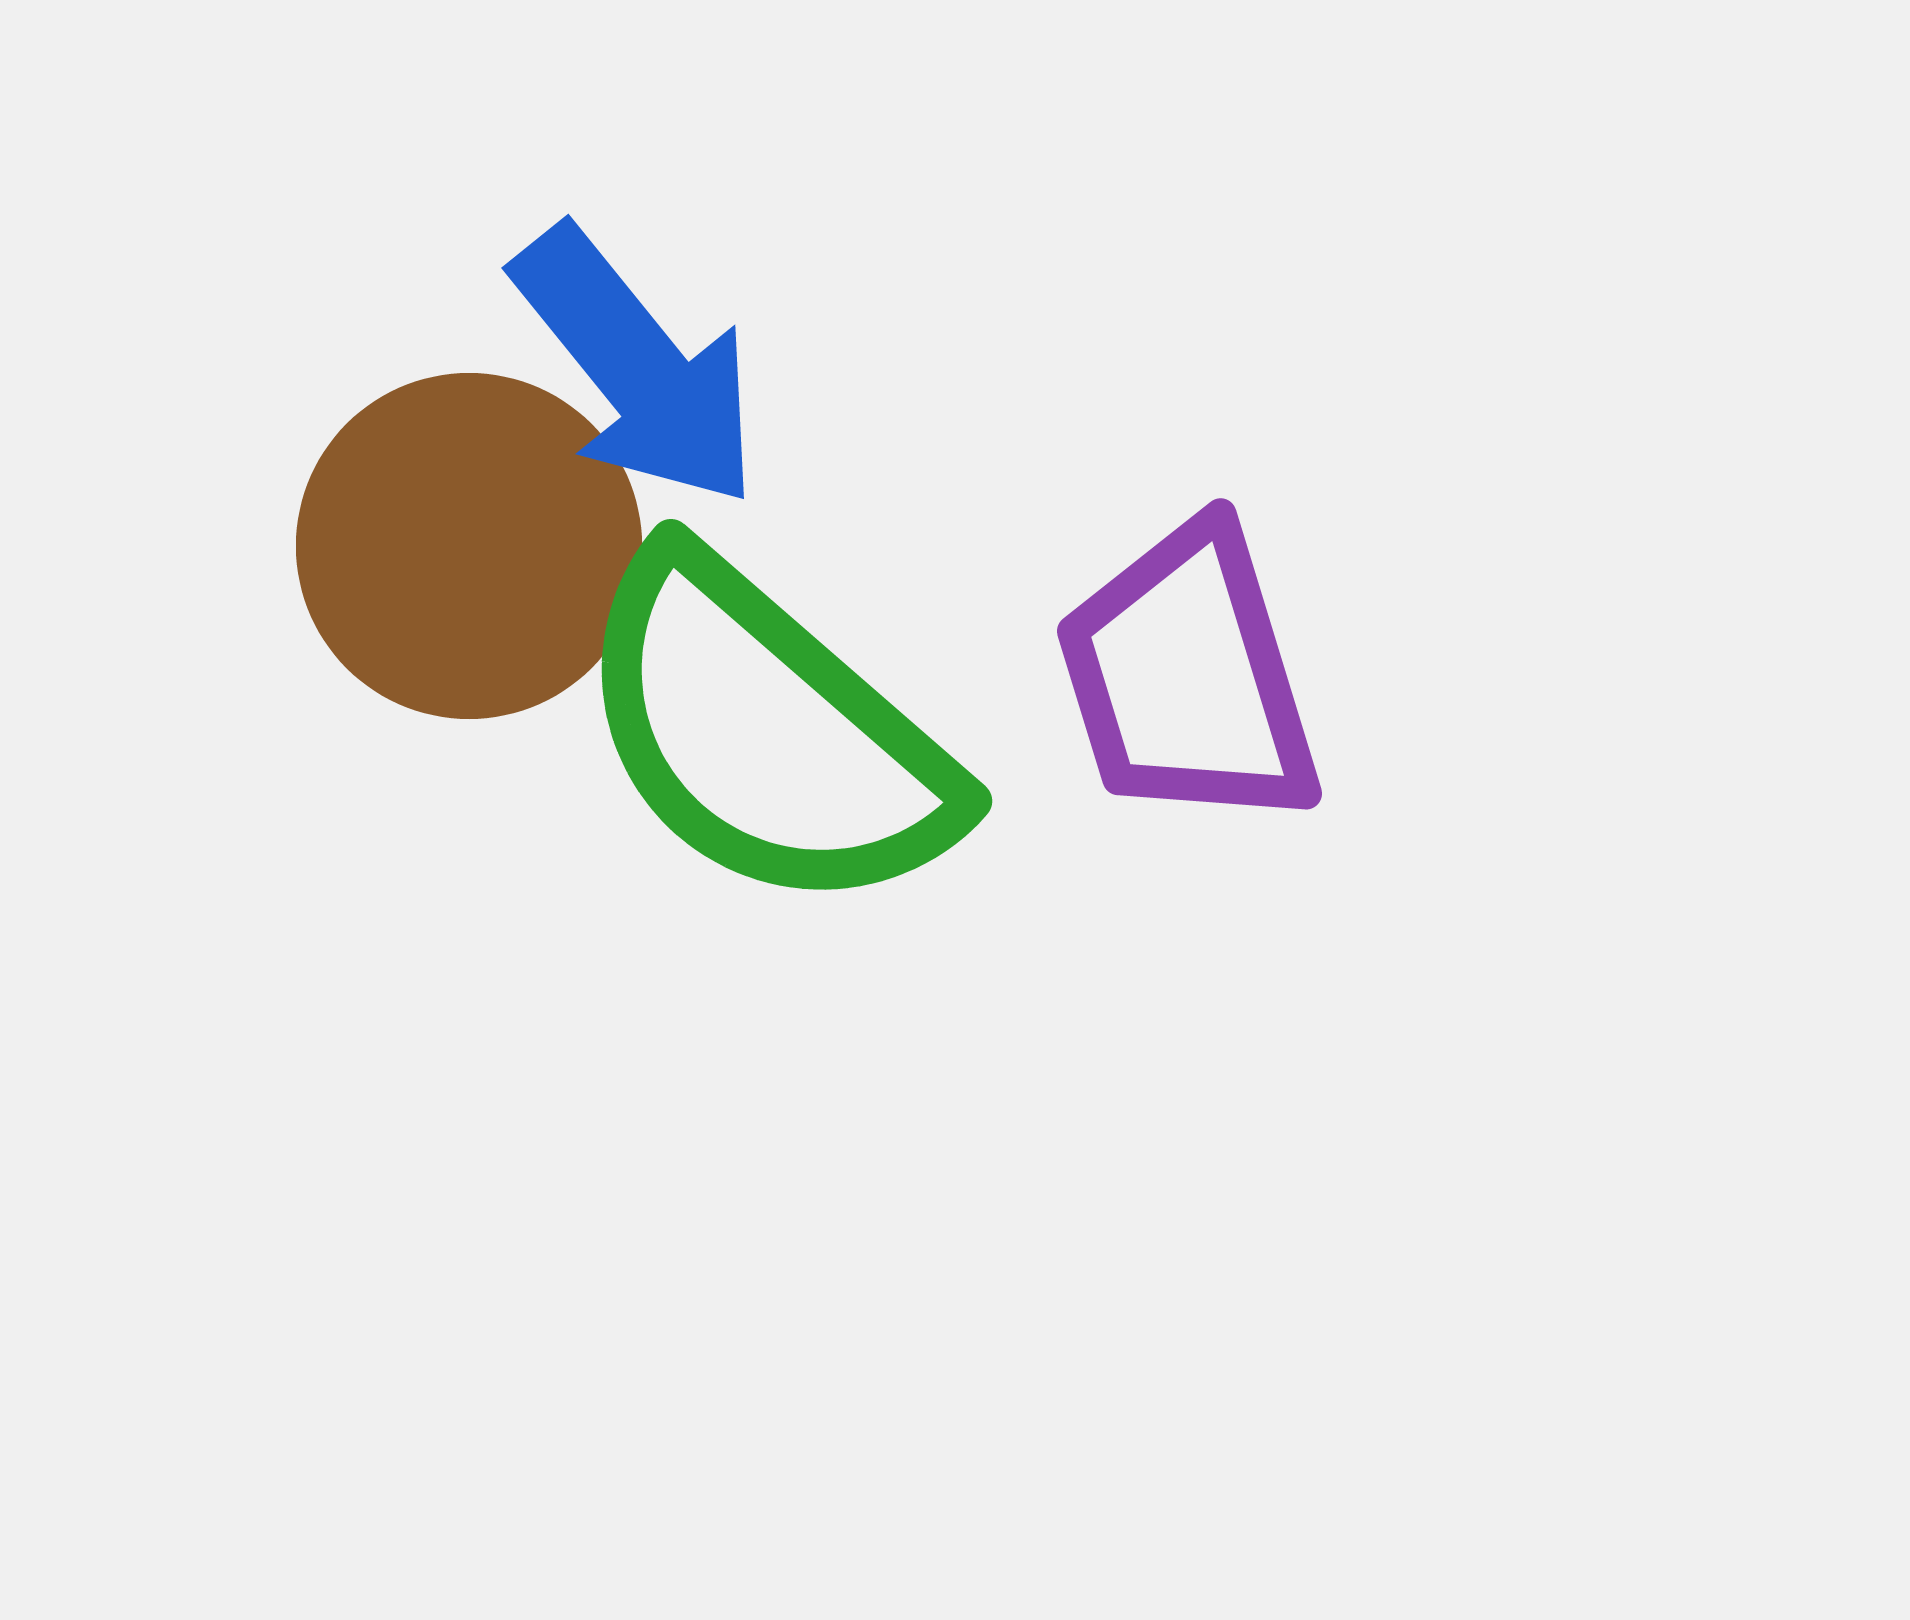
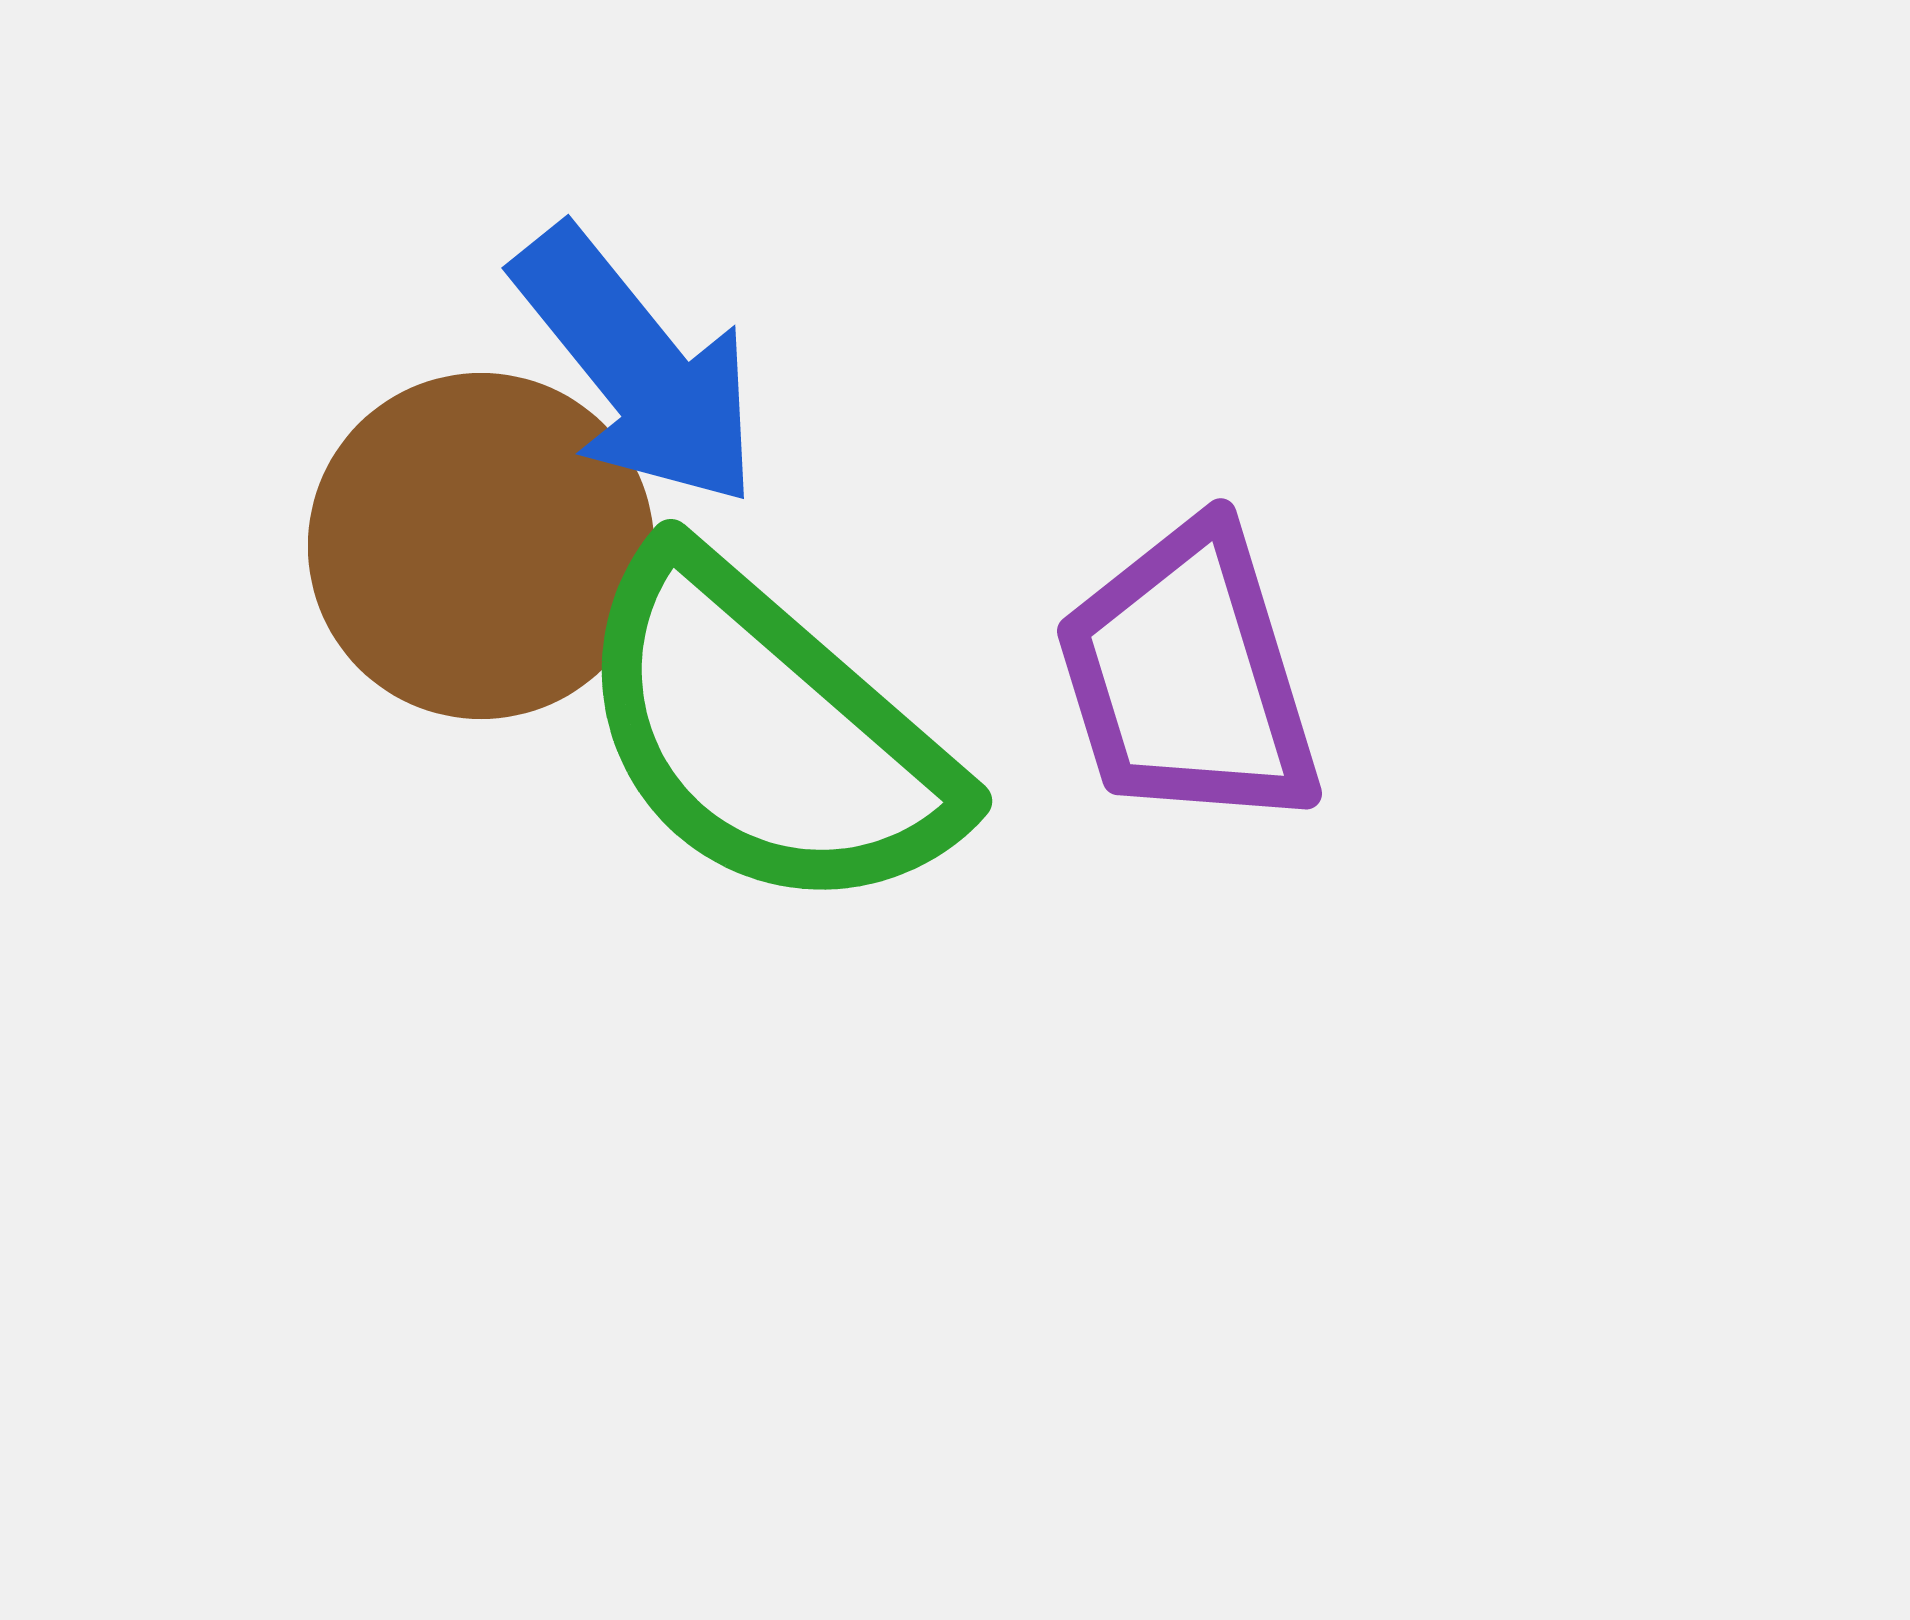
brown circle: moved 12 px right
